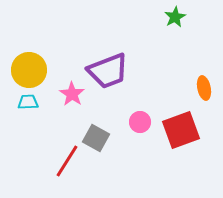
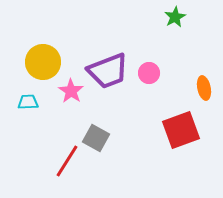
yellow circle: moved 14 px right, 8 px up
pink star: moved 1 px left, 3 px up
pink circle: moved 9 px right, 49 px up
